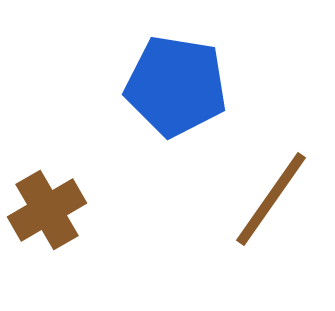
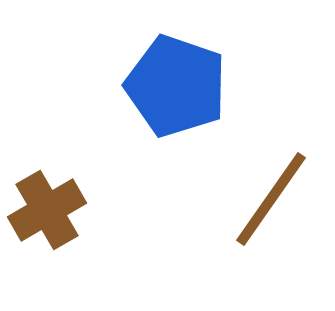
blue pentagon: rotated 10 degrees clockwise
